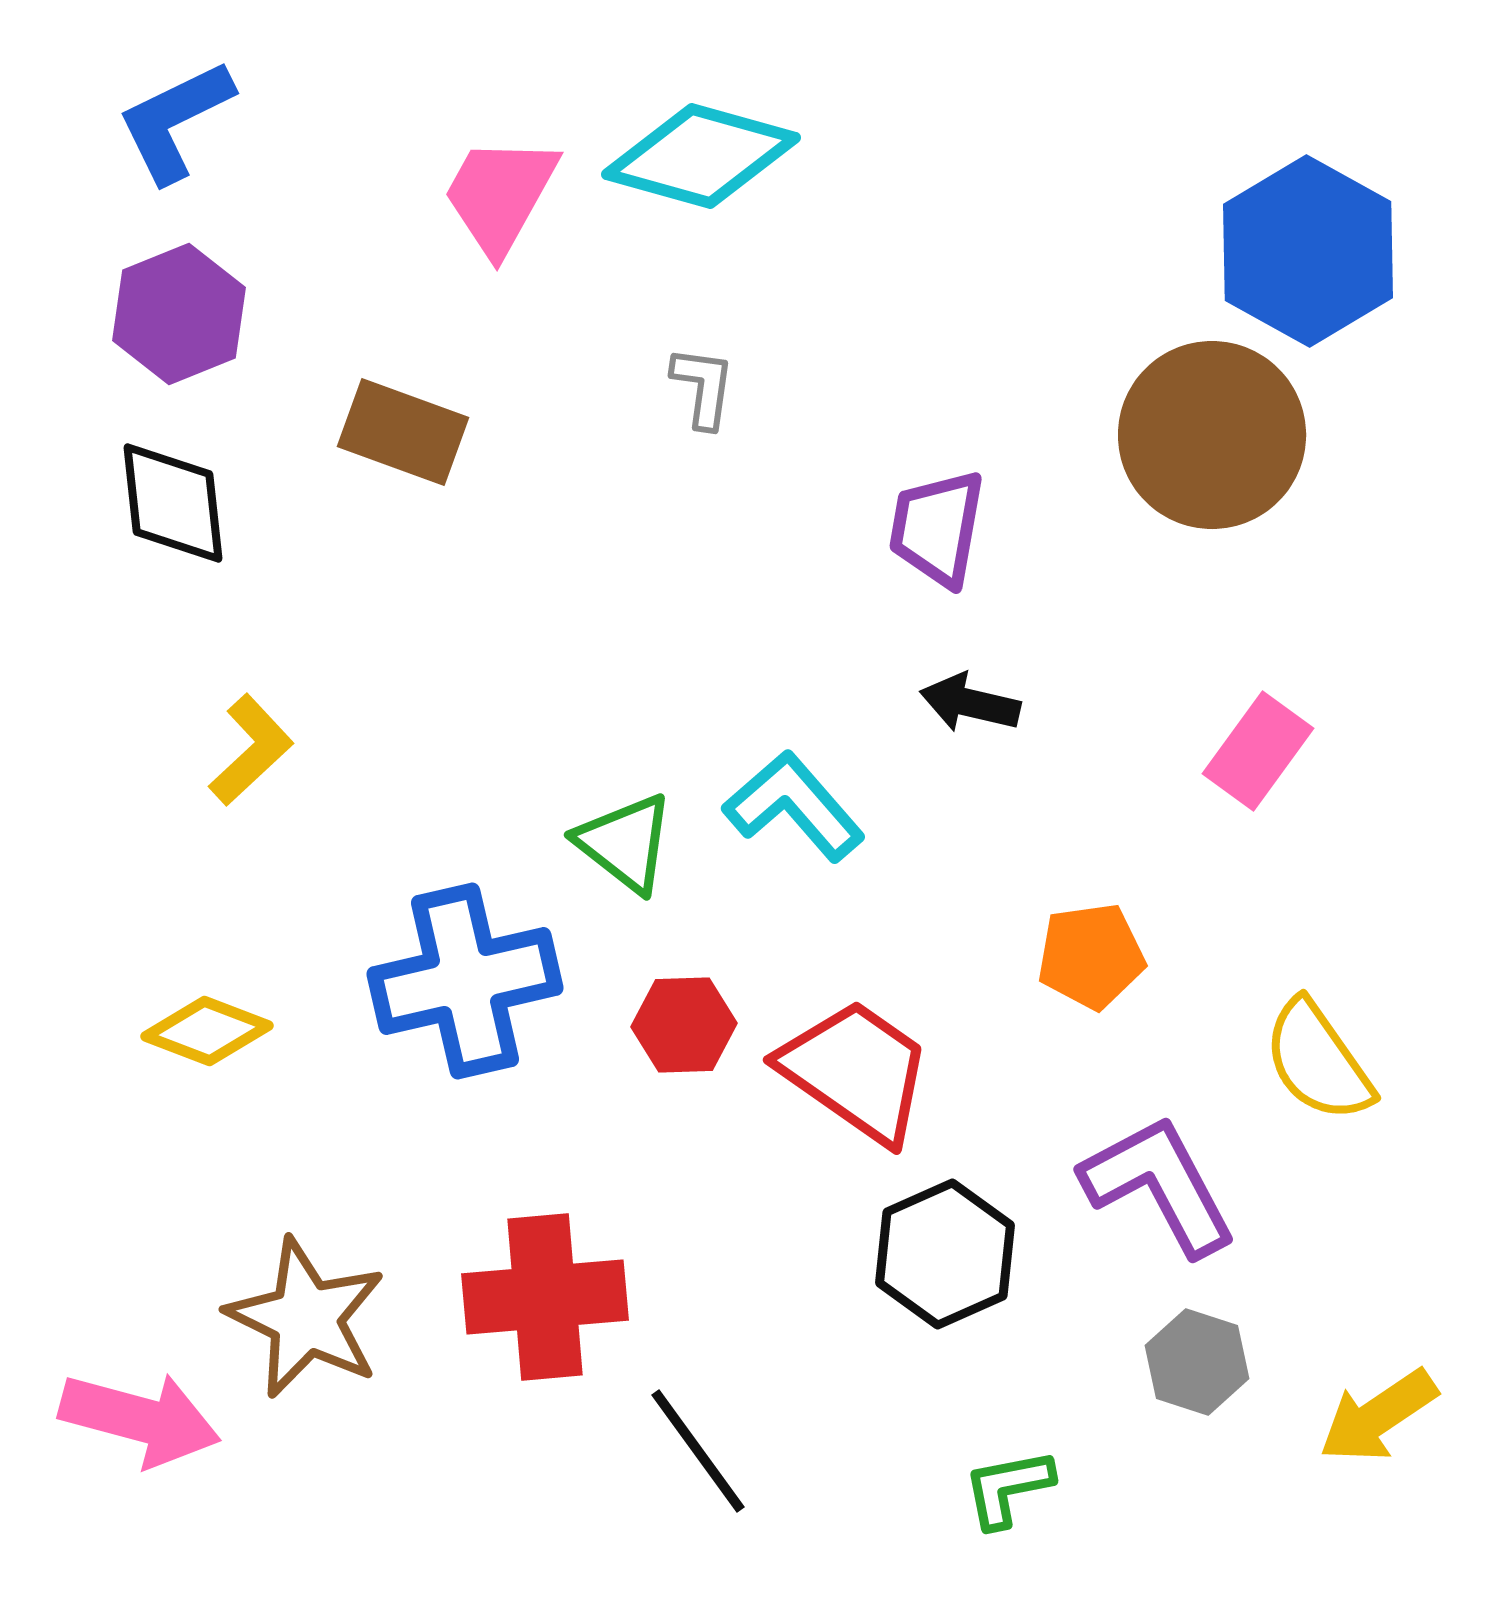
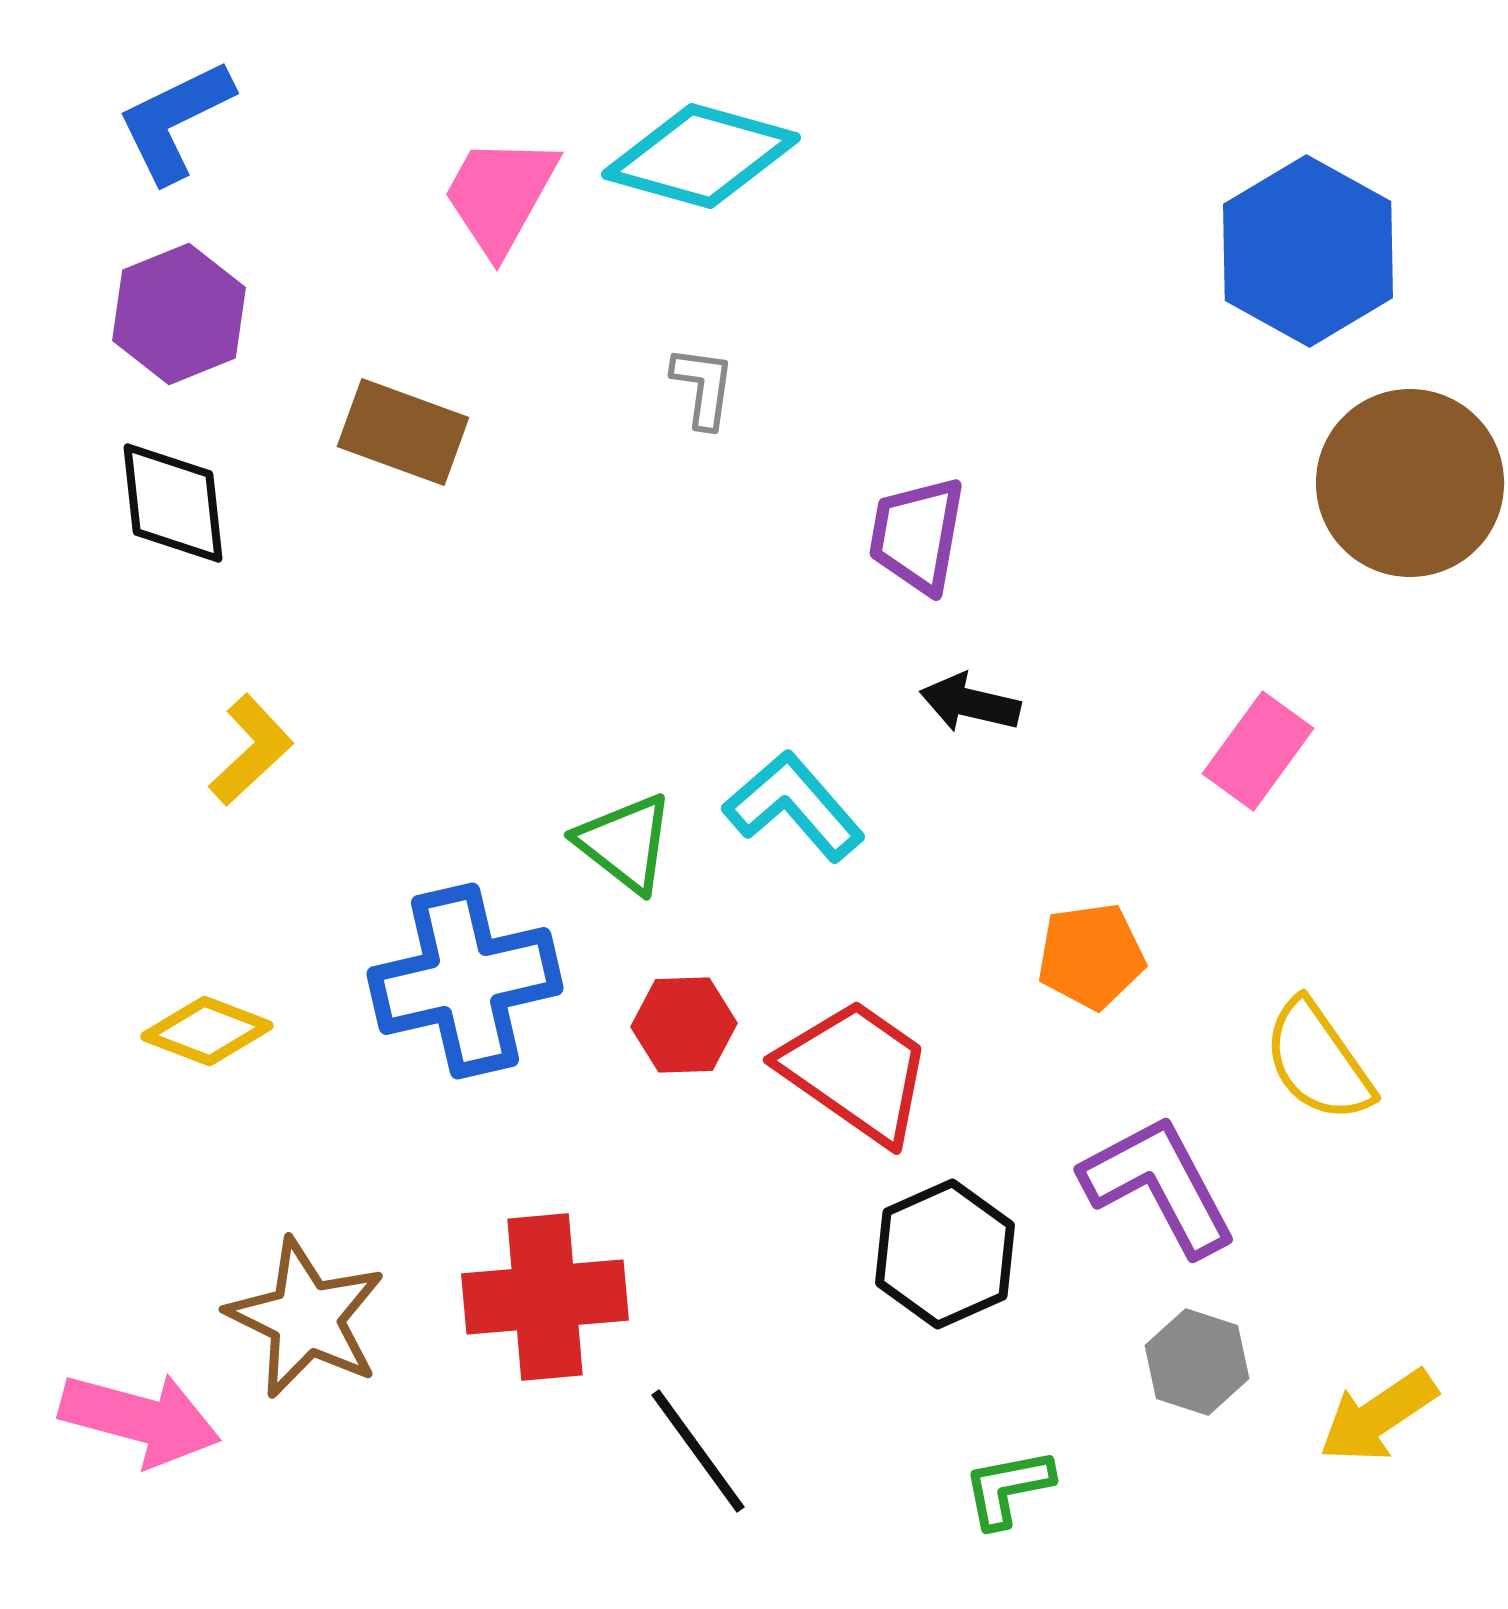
brown circle: moved 198 px right, 48 px down
purple trapezoid: moved 20 px left, 7 px down
